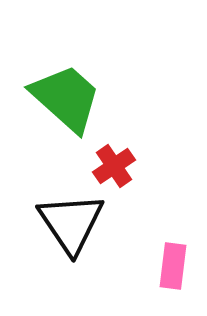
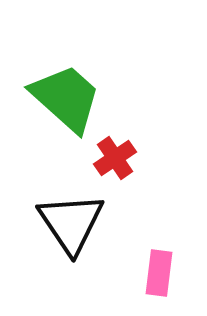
red cross: moved 1 px right, 8 px up
pink rectangle: moved 14 px left, 7 px down
